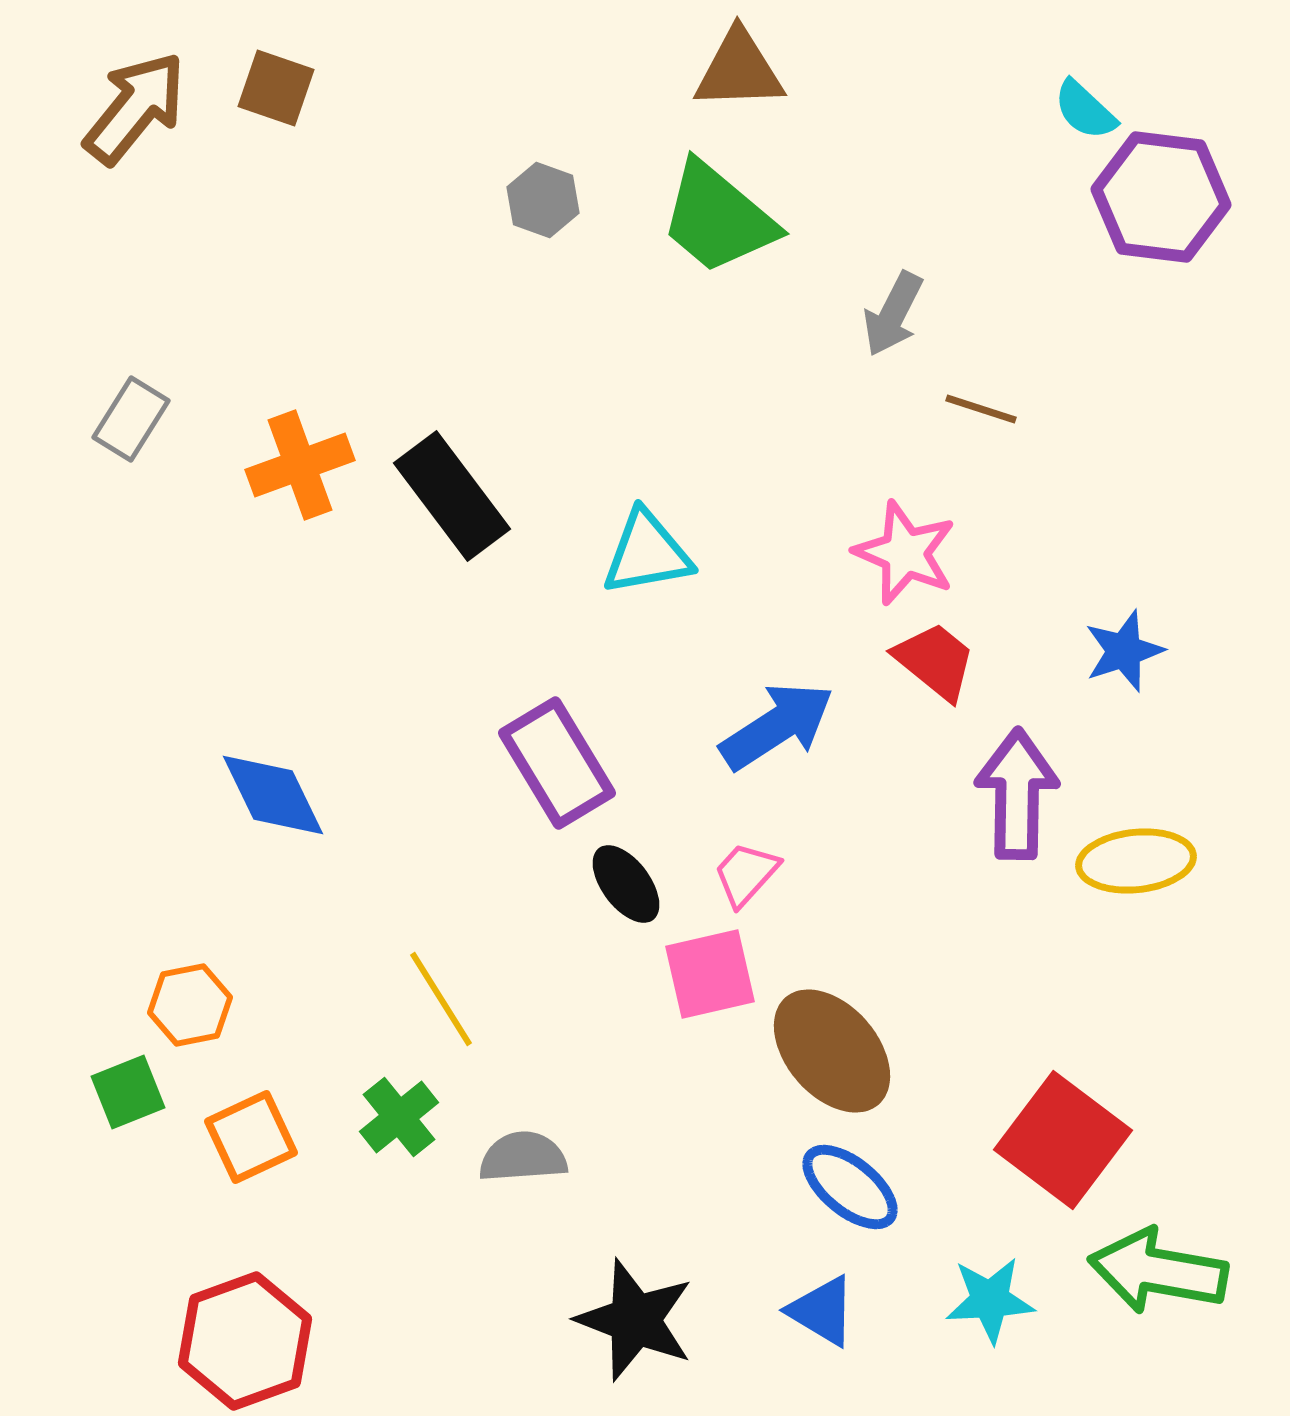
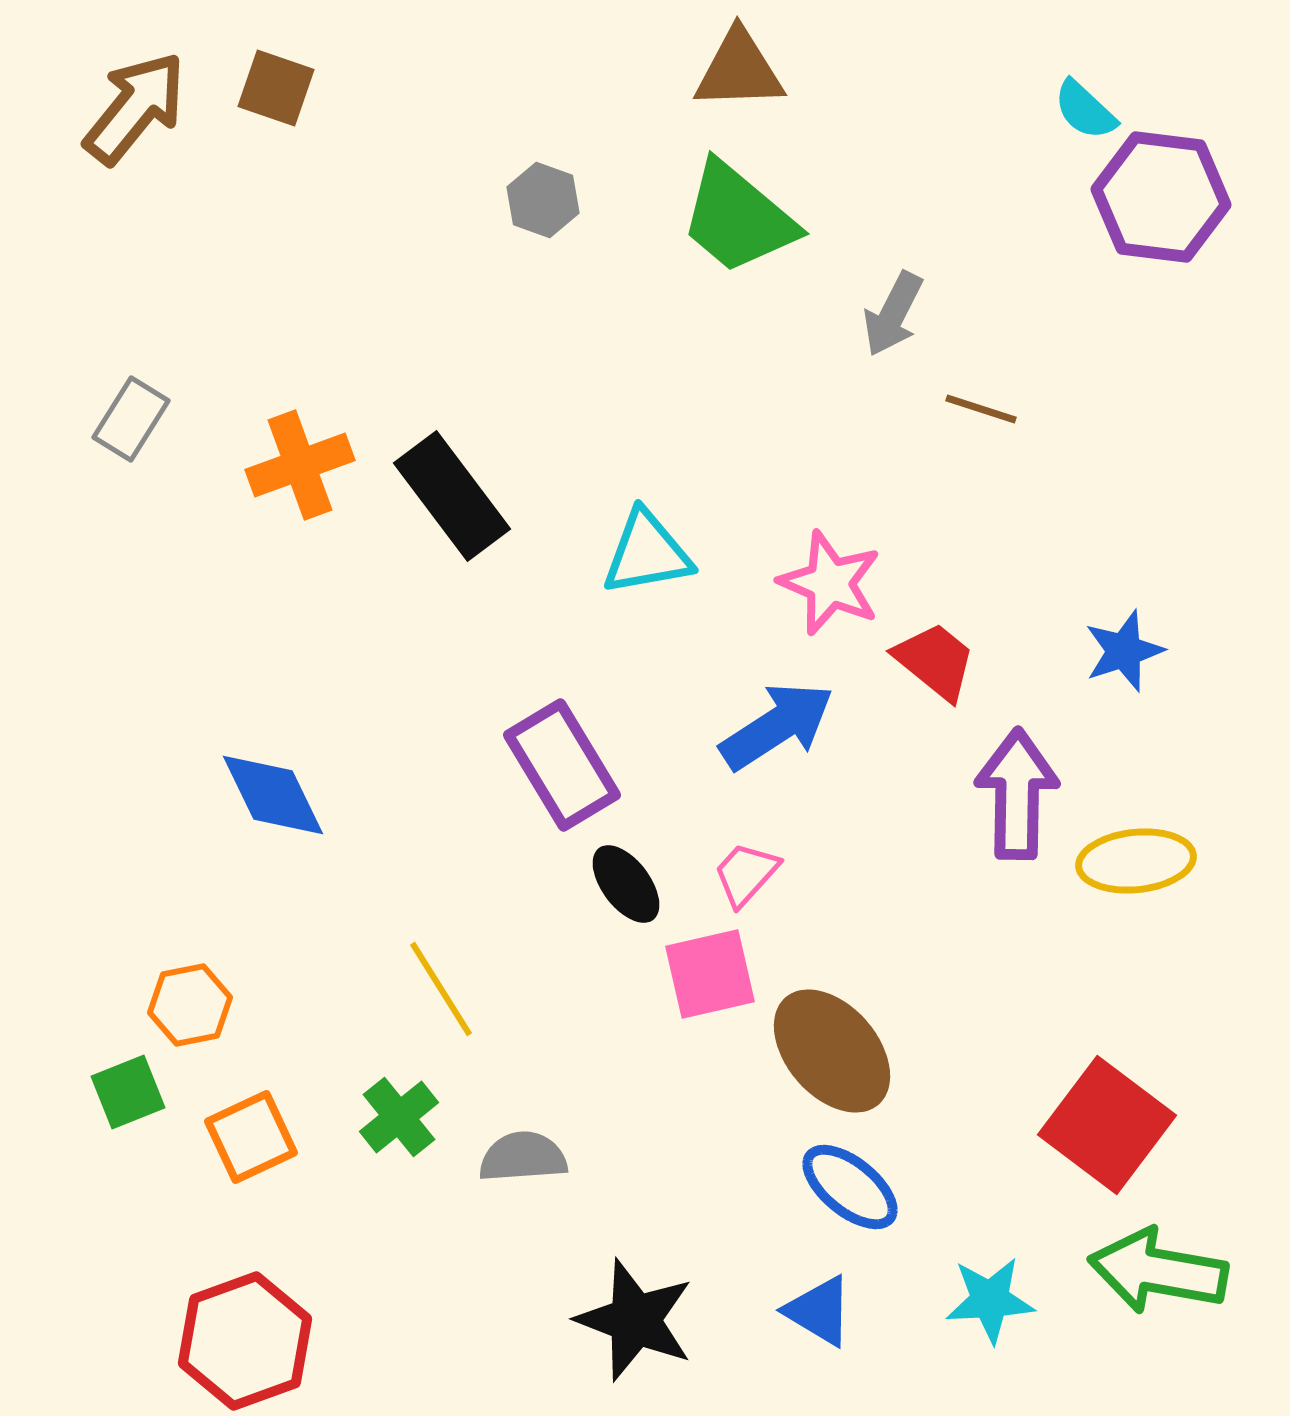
green trapezoid: moved 20 px right
pink star: moved 75 px left, 30 px down
purple rectangle: moved 5 px right, 2 px down
yellow line: moved 10 px up
red square: moved 44 px right, 15 px up
blue triangle: moved 3 px left
